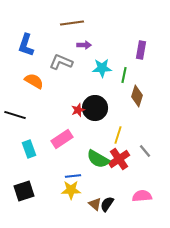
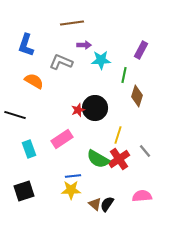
purple rectangle: rotated 18 degrees clockwise
cyan star: moved 1 px left, 8 px up
